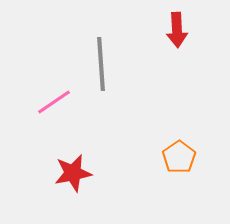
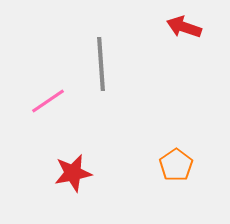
red arrow: moved 7 px right, 3 px up; rotated 112 degrees clockwise
pink line: moved 6 px left, 1 px up
orange pentagon: moved 3 px left, 8 px down
